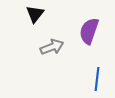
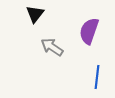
gray arrow: rotated 125 degrees counterclockwise
blue line: moved 2 px up
